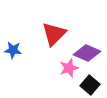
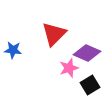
black square: rotated 18 degrees clockwise
